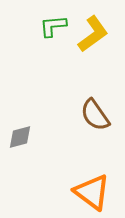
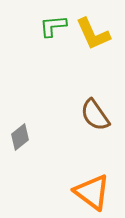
yellow L-shape: rotated 102 degrees clockwise
gray diamond: rotated 24 degrees counterclockwise
